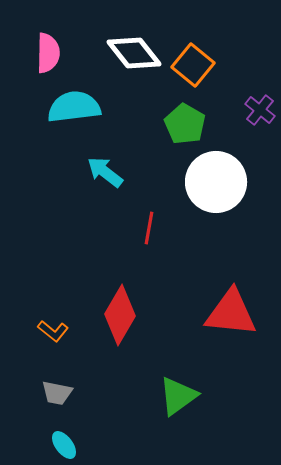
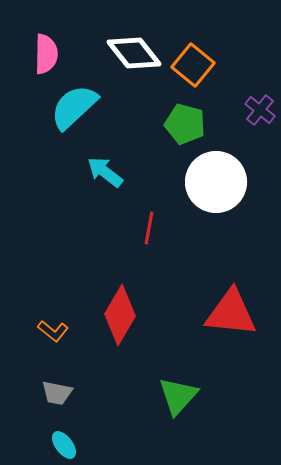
pink semicircle: moved 2 px left, 1 px down
cyan semicircle: rotated 36 degrees counterclockwise
green pentagon: rotated 15 degrees counterclockwise
green triangle: rotated 12 degrees counterclockwise
